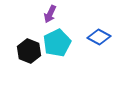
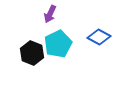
cyan pentagon: moved 1 px right, 1 px down
black hexagon: moved 3 px right, 2 px down
